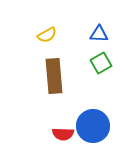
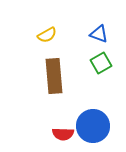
blue triangle: rotated 18 degrees clockwise
